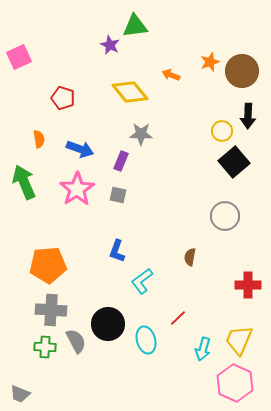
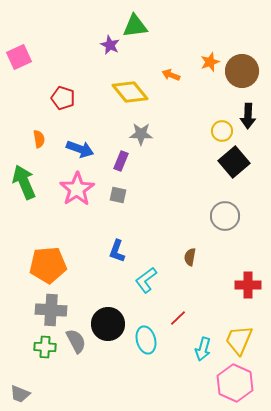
cyan L-shape: moved 4 px right, 1 px up
